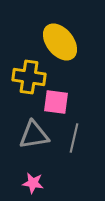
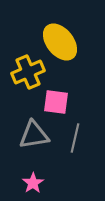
yellow cross: moved 1 px left, 5 px up; rotated 32 degrees counterclockwise
gray line: moved 1 px right
pink star: rotated 30 degrees clockwise
